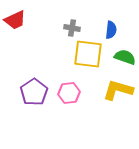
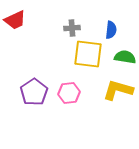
gray cross: rotated 14 degrees counterclockwise
green semicircle: rotated 10 degrees counterclockwise
